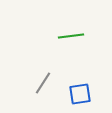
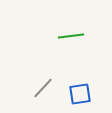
gray line: moved 5 px down; rotated 10 degrees clockwise
